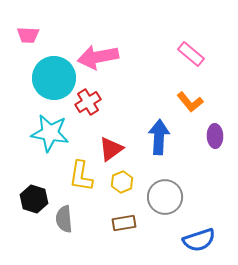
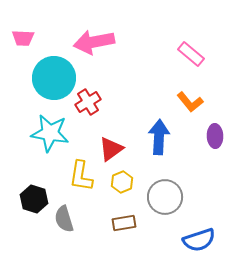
pink trapezoid: moved 5 px left, 3 px down
pink arrow: moved 4 px left, 15 px up
gray semicircle: rotated 12 degrees counterclockwise
